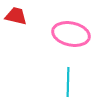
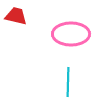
pink ellipse: rotated 12 degrees counterclockwise
